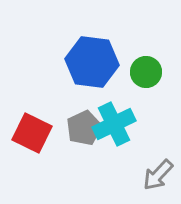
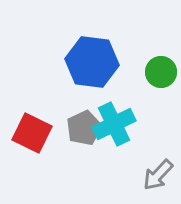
green circle: moved 15 px right
